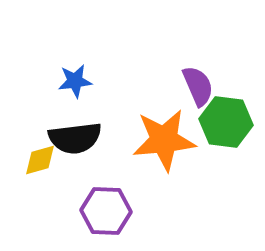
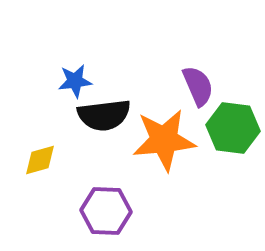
green hexagon: moved 7 px right, 6 px down
black semicircle: moved 29 px right, 23 px up
